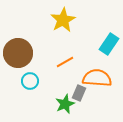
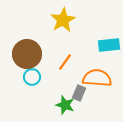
cyan rectangle: moved 1 px down; rotated 50 degrees clockwise
brown circle: moved 9 px right, 1 px down
orange line: rotated 24 degrees counterclockwise
cyan circle: moved 2 px right, 4 px up
green star: moved 1 px down; rotated 30 degrees counterclockwise
